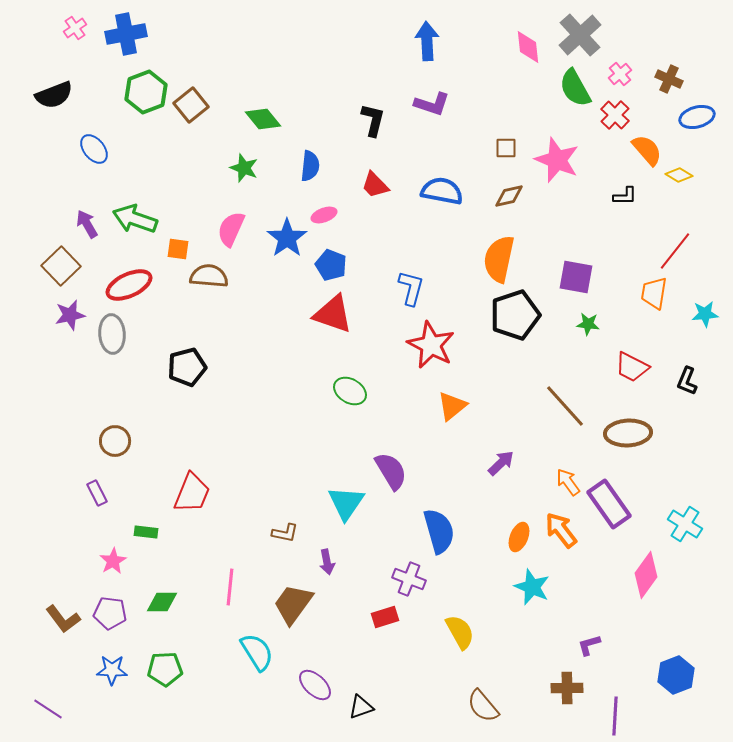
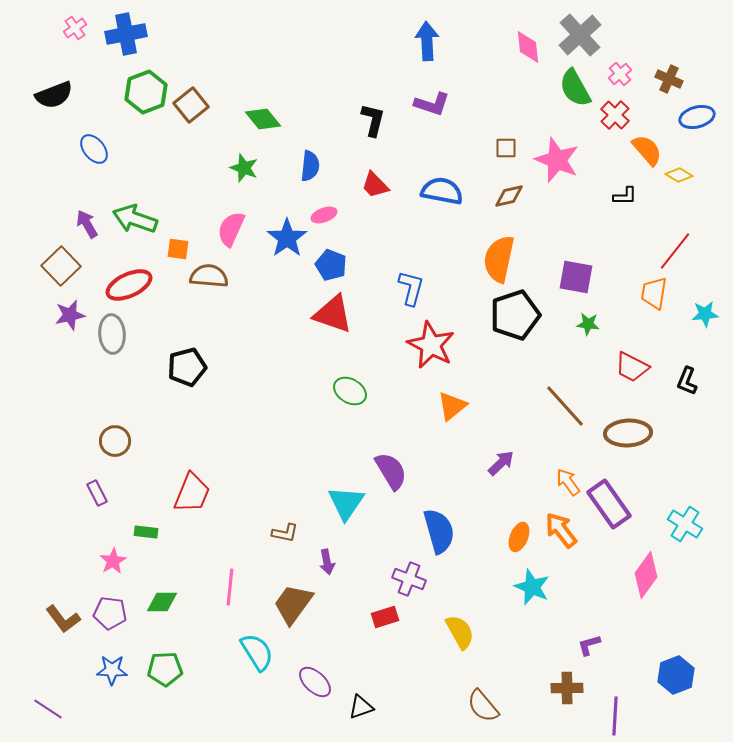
purple ellipse at (315, 685): moved 3 px up
